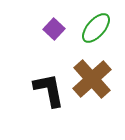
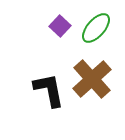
purple square: moved 6 px right, 3 px up
